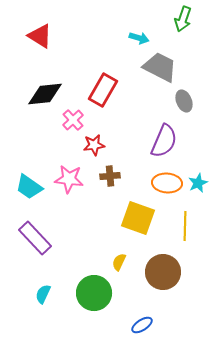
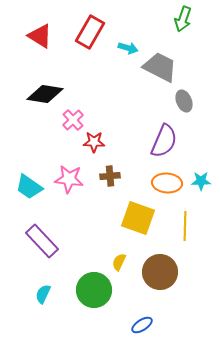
cyan arrow: moved 11 px left, 10 px down
red rectangle: moved 13 px left, 58 px up
black diamond: rotated 15 degrees clockwise
red star: moved 3 px up; rotated 10 degrees clockwise
cyan star: moved 3 px right, 2 px up; rotated 24 degrees clockwise
purple rectangle: moved 7 px right, 3 px down
brown circle: moved 3 px left
green circle: moved 3 px up
